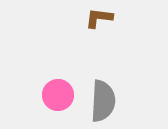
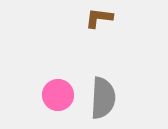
gray semicircle: moved 3 px up
